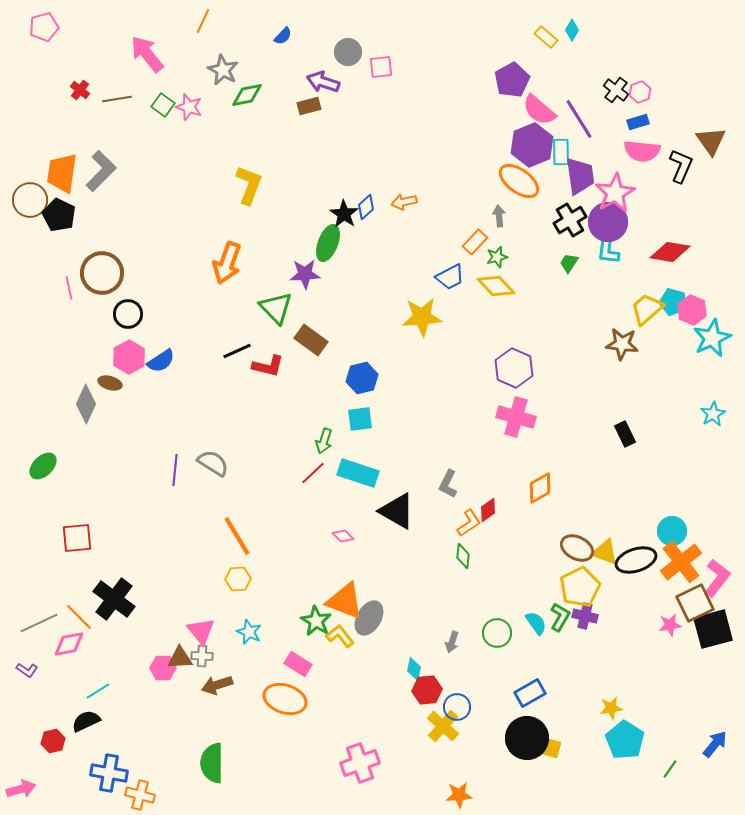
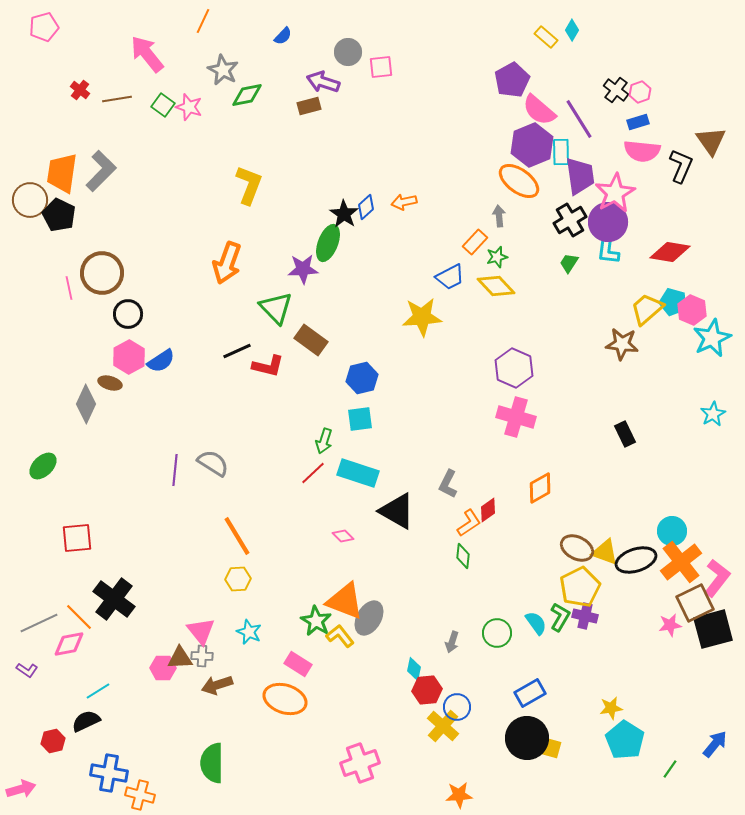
purple star at (305, 274): moved 2 px left, 5 px up
